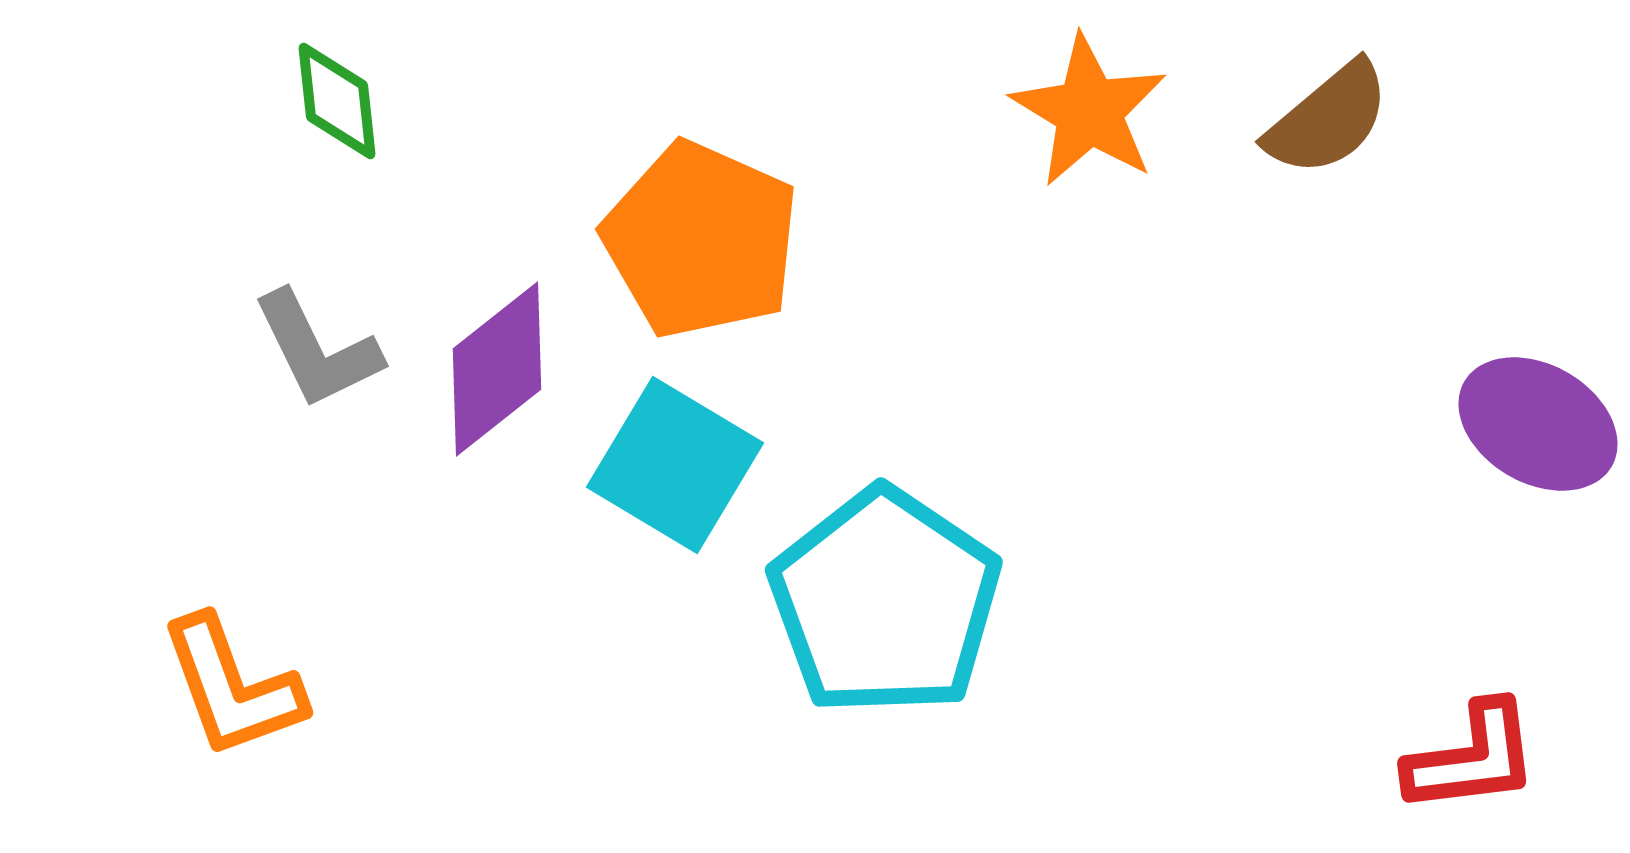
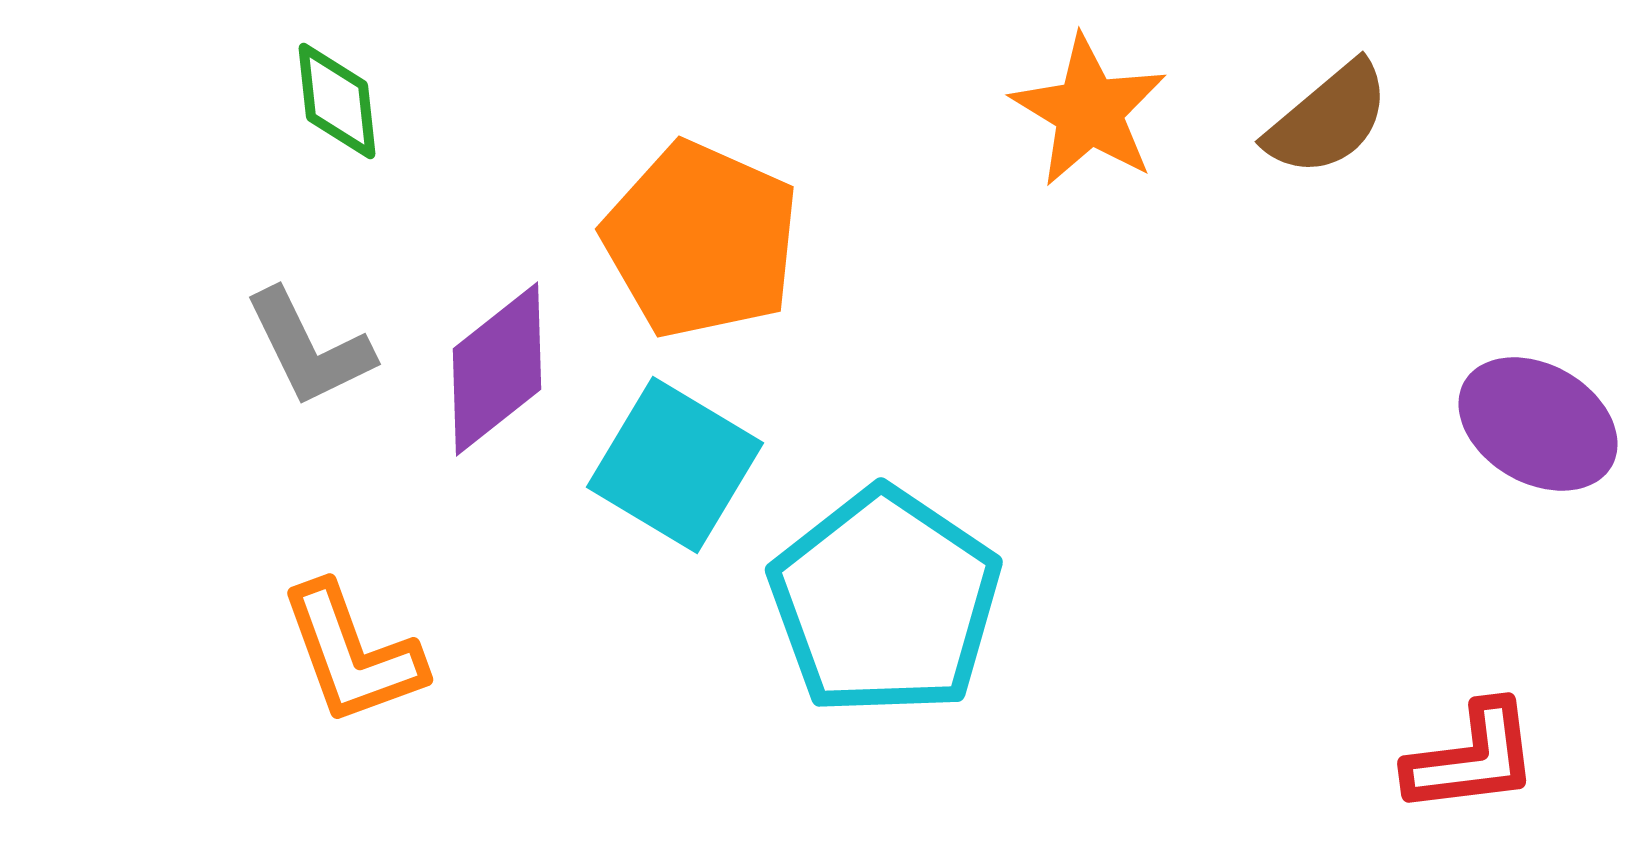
gray L-shape: moved 8 px left, 2 px up
orange L-shape: moved 120 px right, 33 px up
